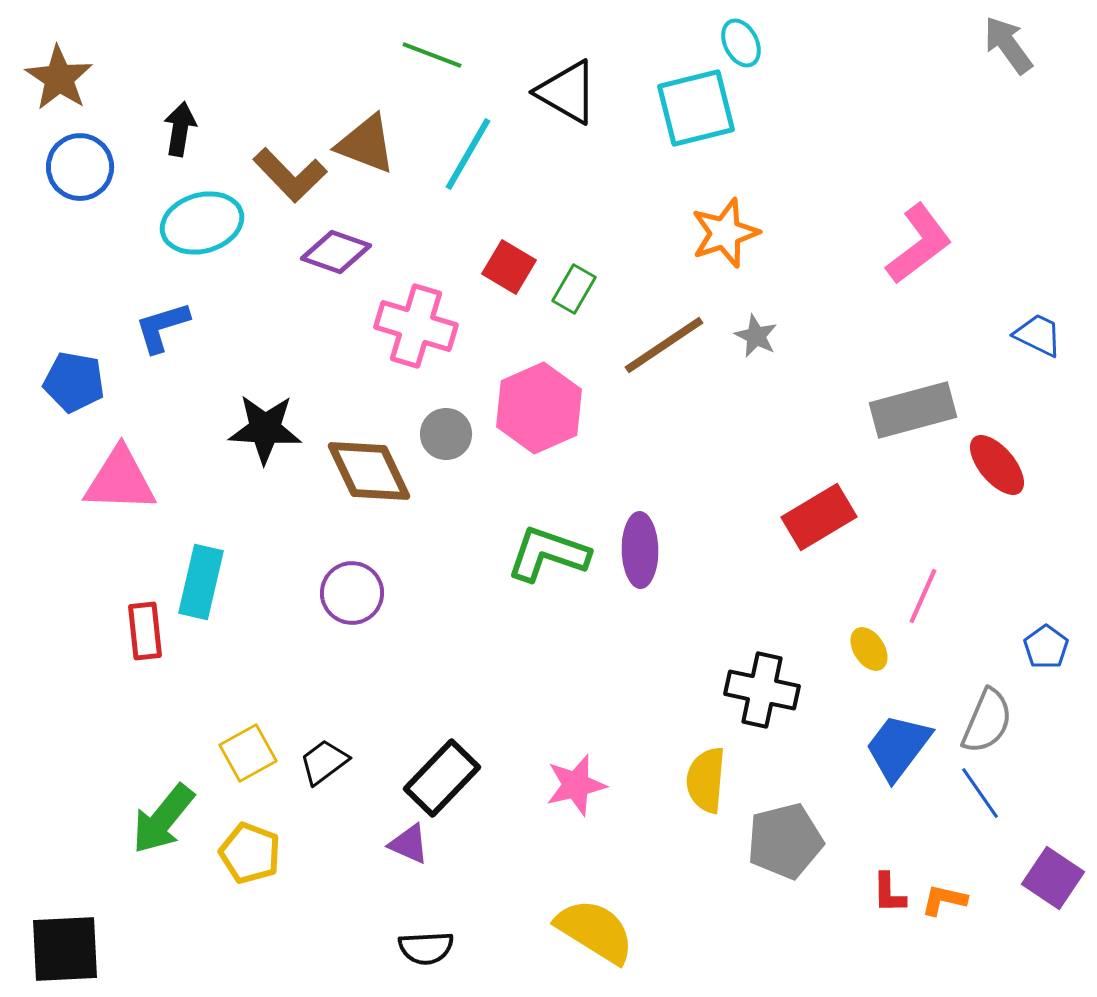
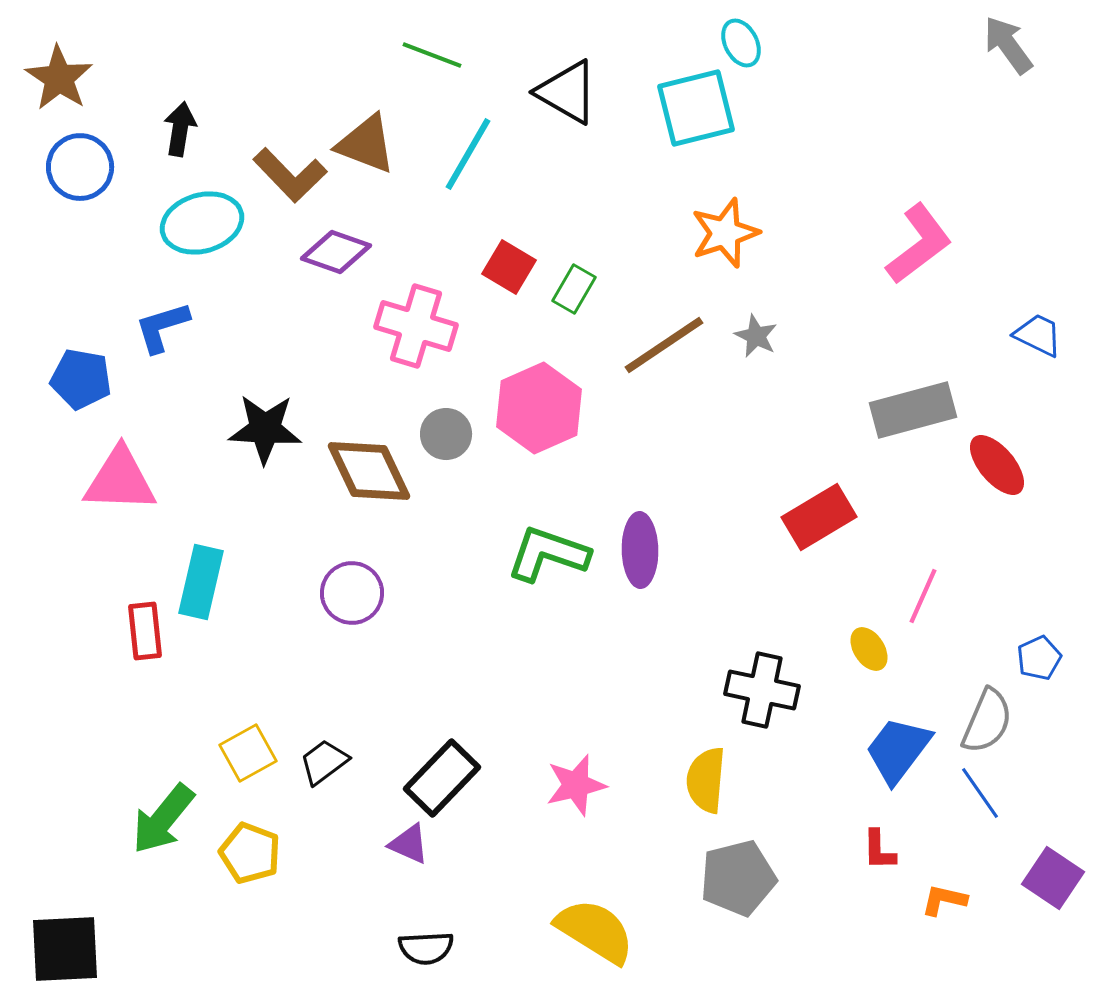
blue pentagon at (74, 382): moved 7 px right, 3 px up
blue pentagon at (1046, 647): moved 7 px left, 11 px down; rotated 12 degrees clockwise
blue trapezoid at (898, 747): moved 3 px down
gray pentagon at (785, 841): moved 47 px left, 37 px down
red L-shape at (889, 893): moved 10 px left, 43 px up
